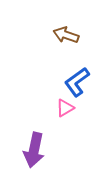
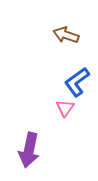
pink triangle: rotated 24 degrees counterclockwise
purple arrow: moved 5 px left
